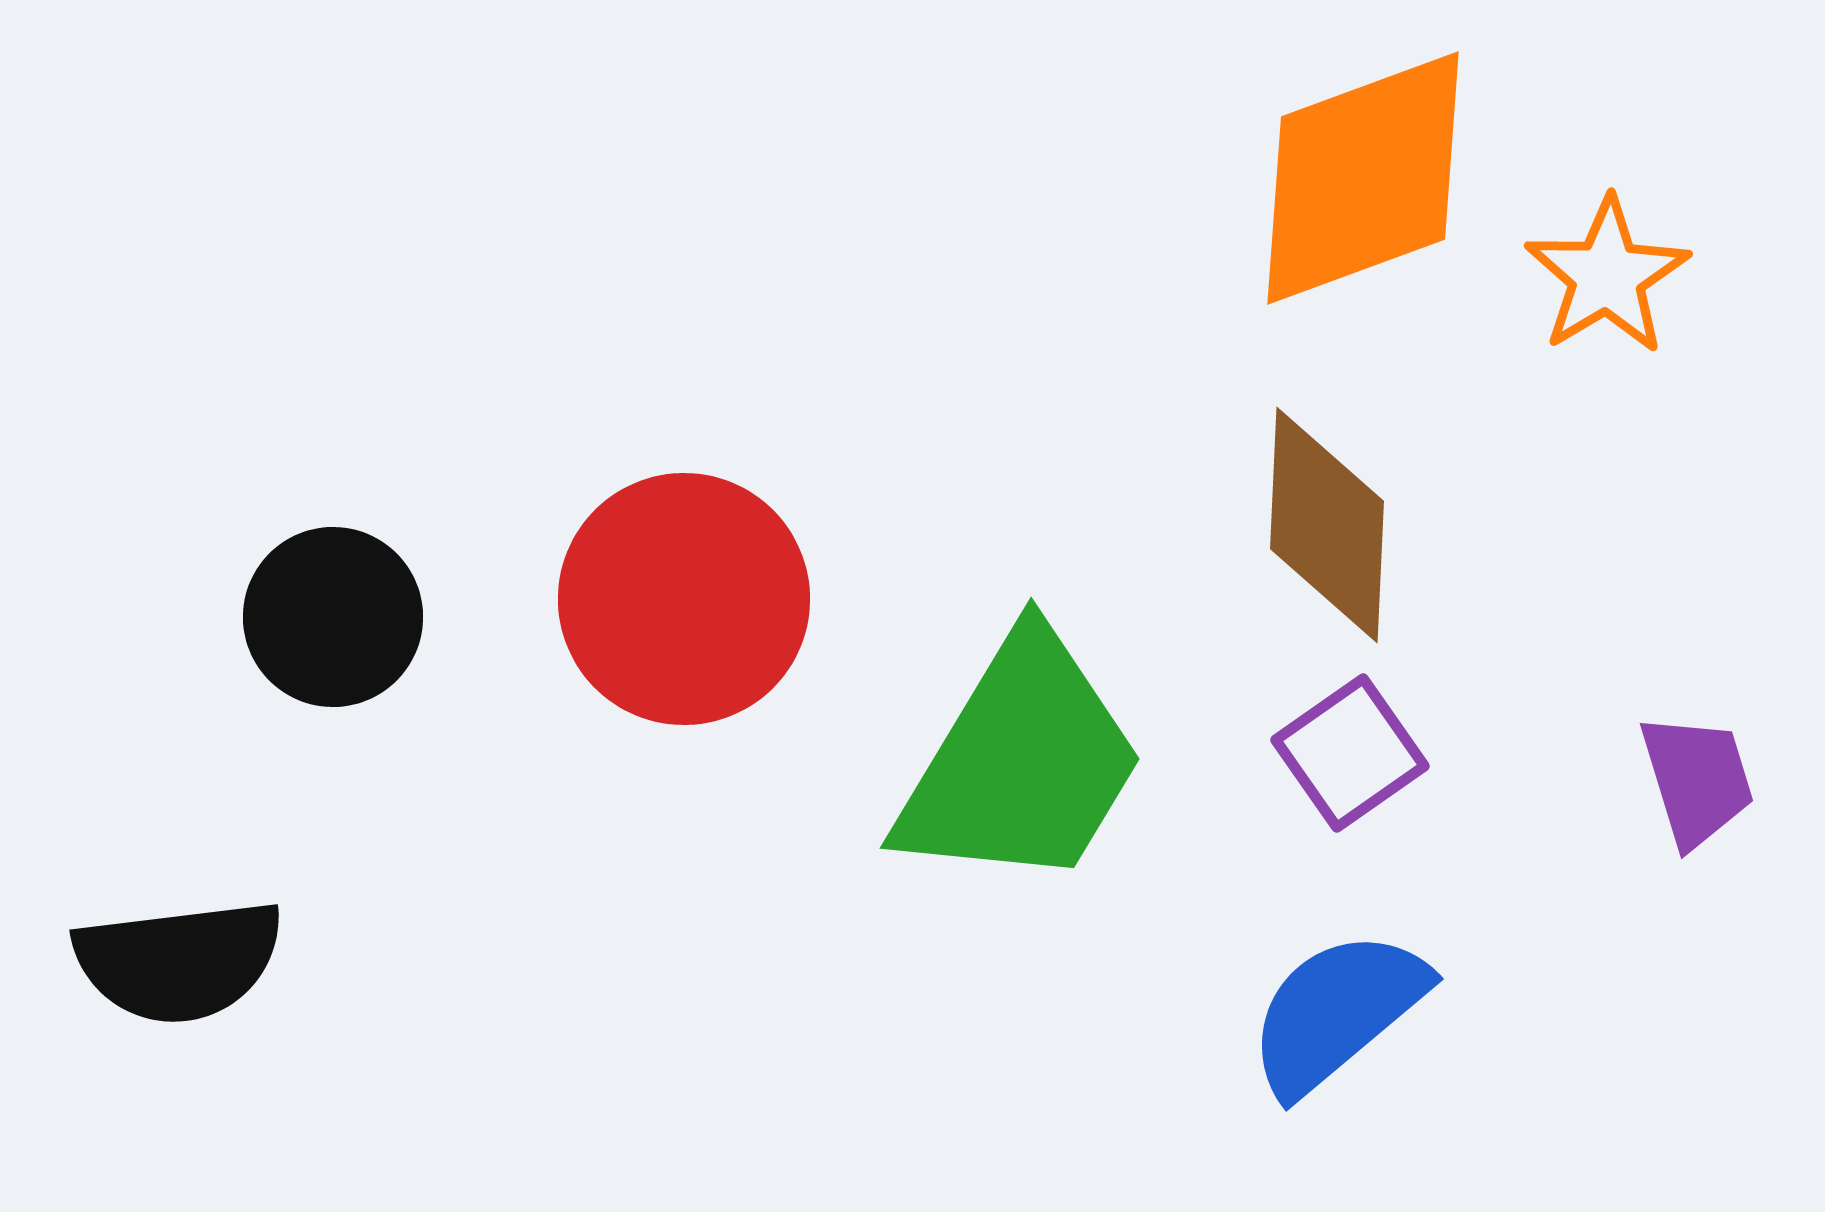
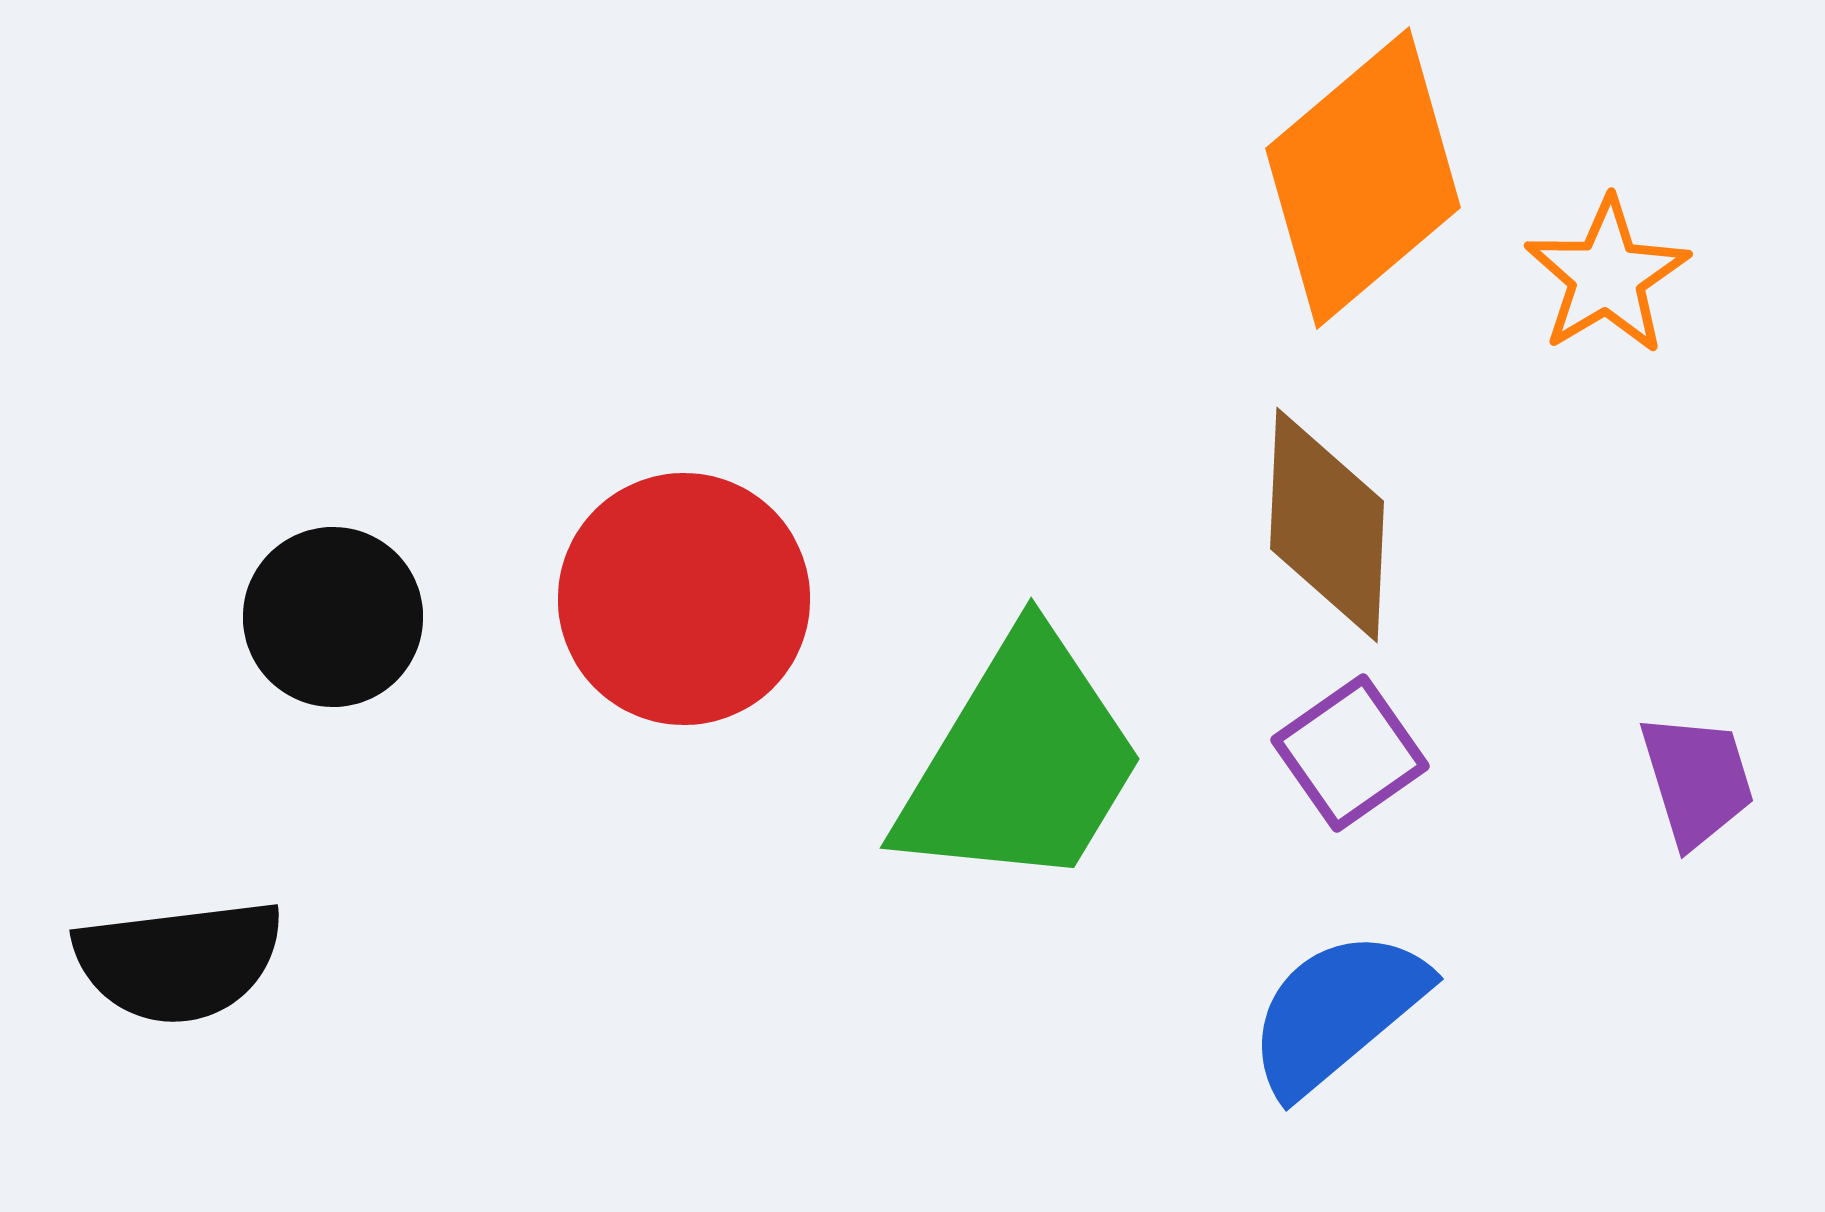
orange diamond: rotated 20 degrees counterclockwise
